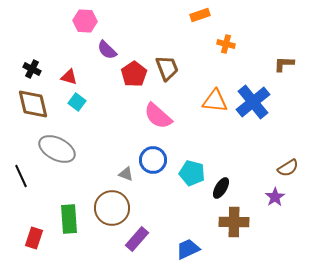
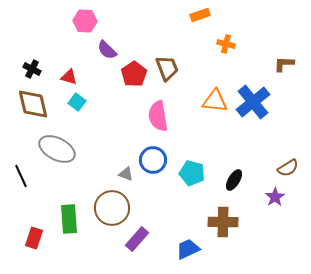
pink semicircle: rotated 40 degrees clockwise
black ellipse: moved 13 px right, 8 px up
brown cross: moved 11 px left
